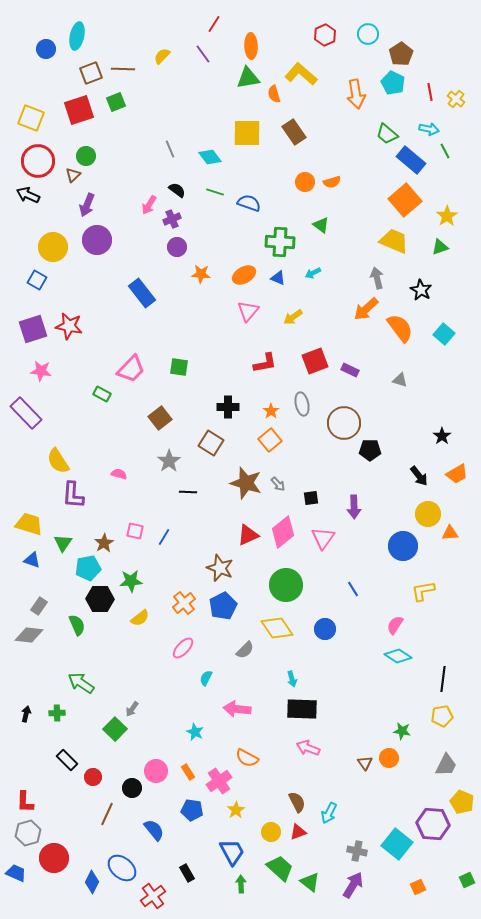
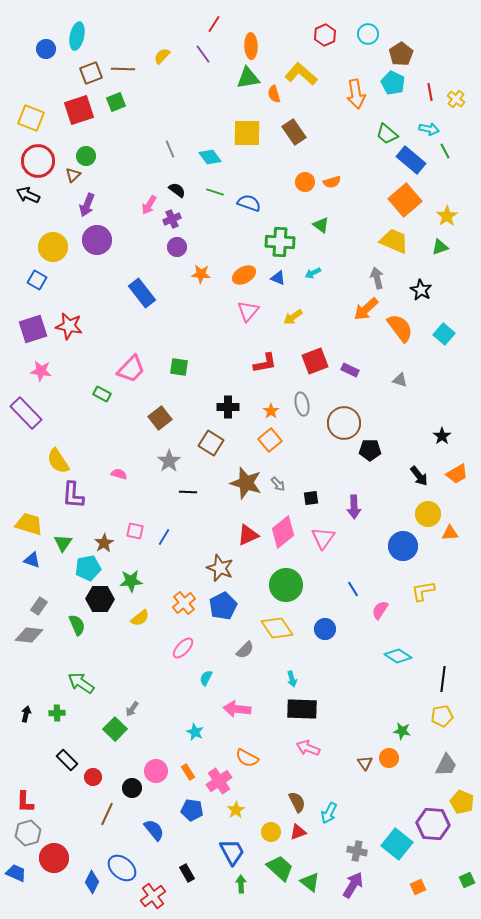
pink semicircle at (395, 625): moved 15 px left, 15 px up
